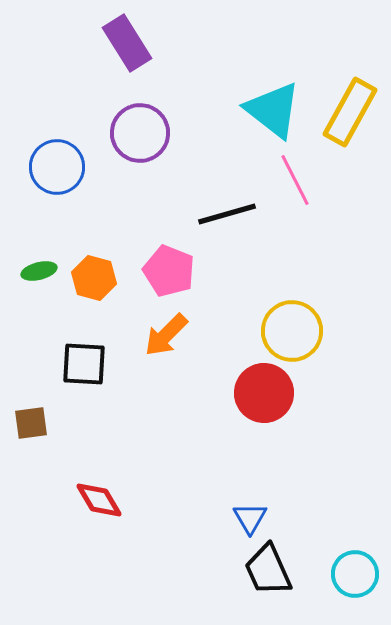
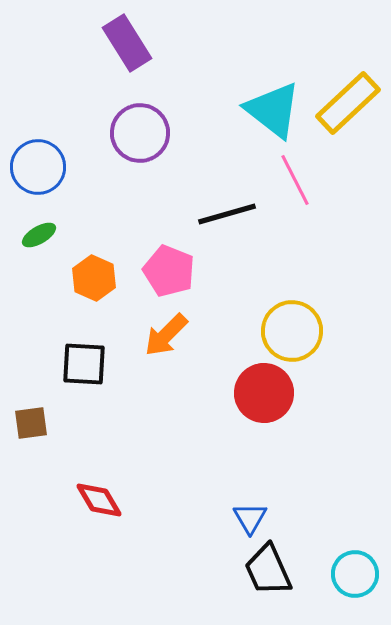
yellow rectangle: moved 2 px left, 9 px up; rotated 18 degrees clockwise
blue circle: moved 19 px left
green ellipse: moved 36 px up; rotated 16 degrees counterclockwise
orange hexagon: rotated 9 degrees clockwise
